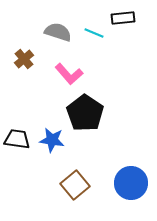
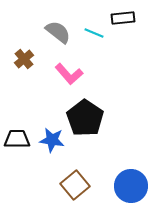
gray semicircle: rotated 20 degrees clockwise
black pentagon: moved 5 px down
black trapezoid: rotated 8 degrees counterclockwise
blue circle: moved 3 px down
